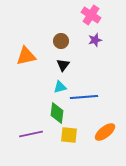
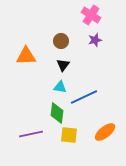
orange triangle: rotated 10 degrees clockwise
cyan triangle: rotated 24 degrees clockwise
blue line: rotated 20 degrees counterclockwise
